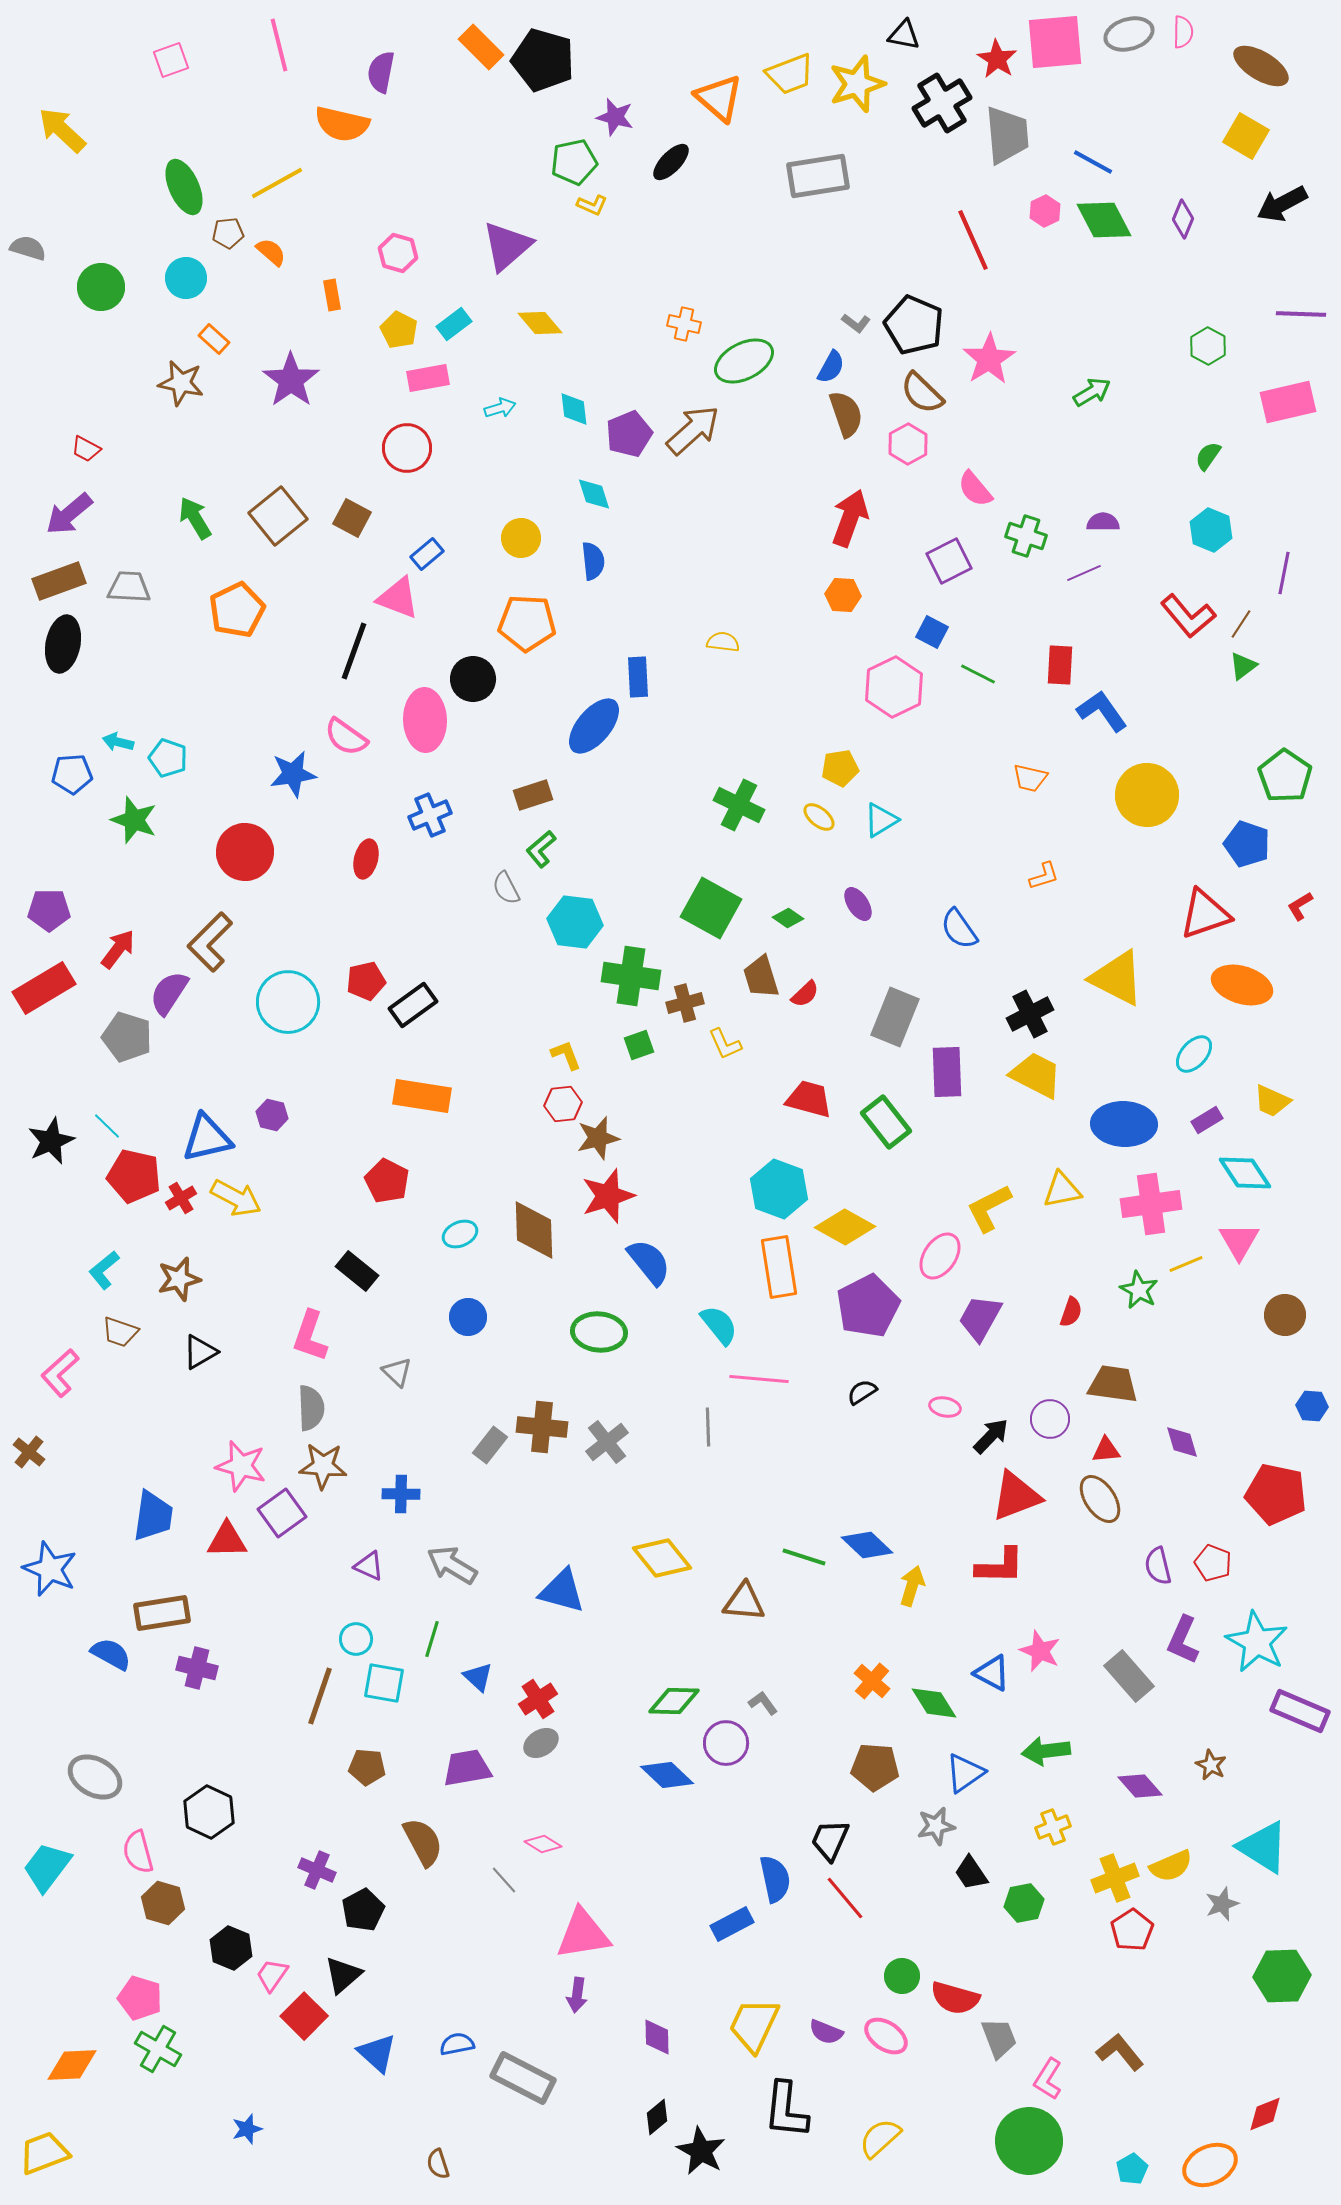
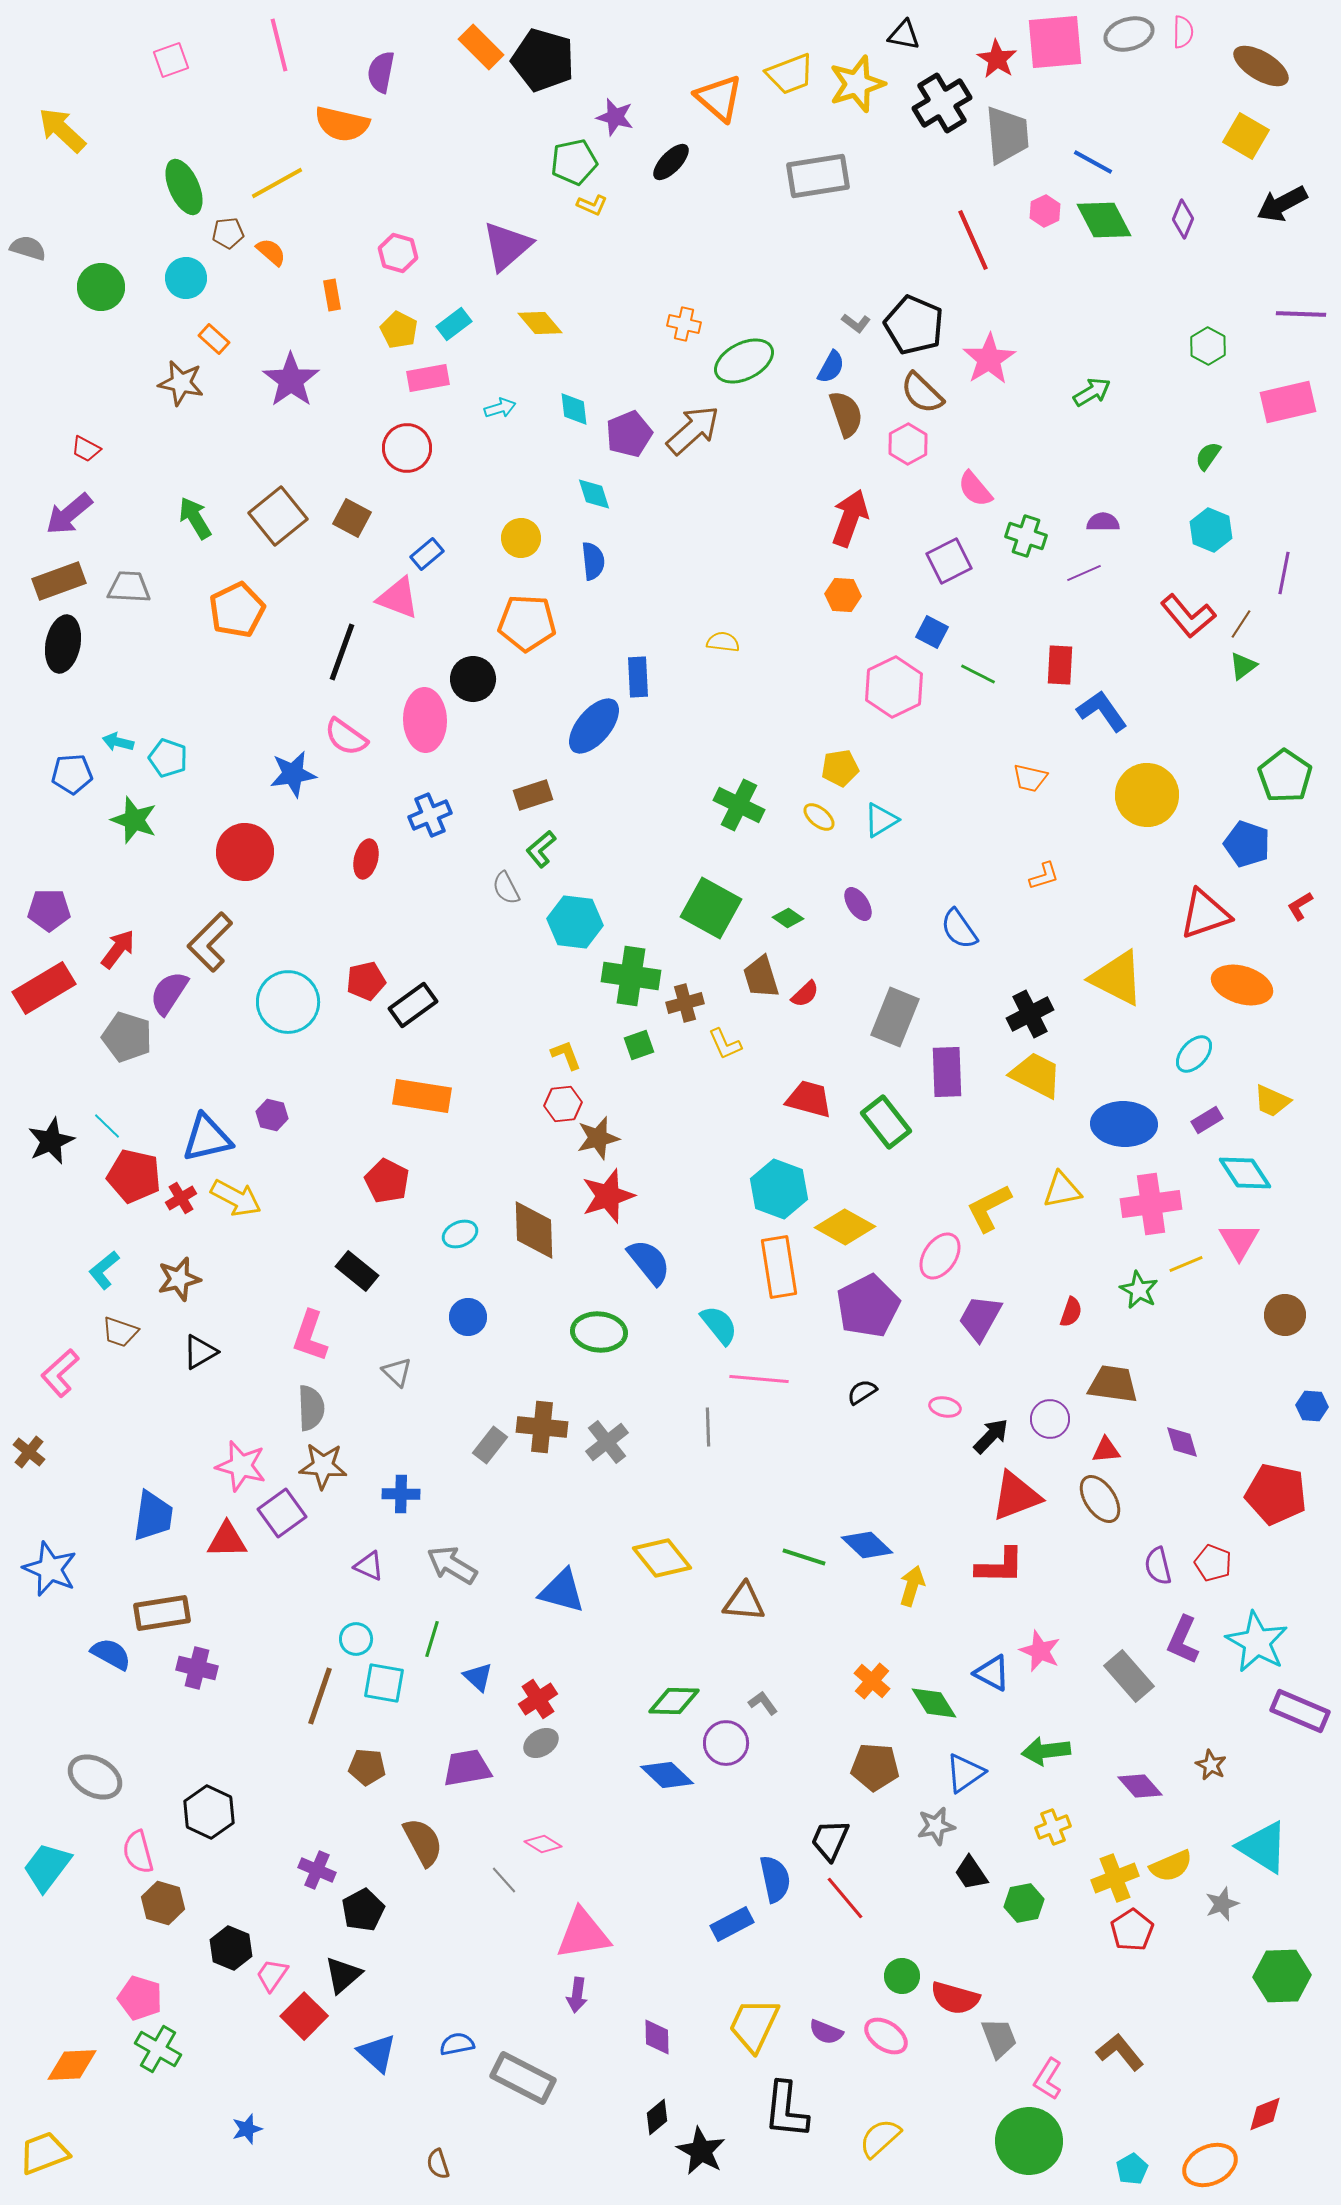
black line at (354, 651): moved 12 px left, 1 px down
